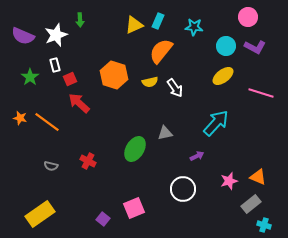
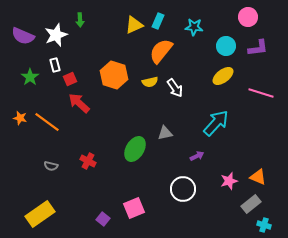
purple L-shape: moved 3 px right, 1 px down; rotated 35 degrees counterclockwise
